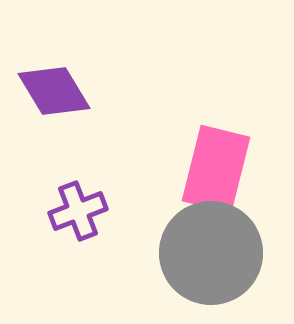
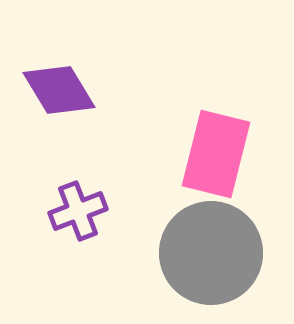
purple diamond: moved 5 px right, 1 px up
pink rectangle: moved 15 px up
